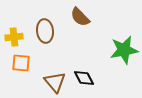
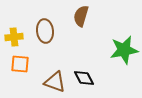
brown semicircle: moved 1 px right, 1 px up; rotated 60 degrees clockwise
orange square: moved 1 px left, 1 px down
brown triangle: rotated 30 degrees counterclockwise
